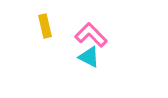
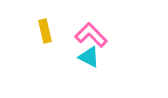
yellow rectangle: moved 5 px down
